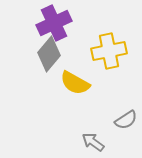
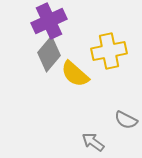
purple cross: moved 5 px left, 2 px up
yellow semicircle: moved 9 px up; rotated 12 degrees clockwise
gray semicircle: rotated 60 degrees clockwise
